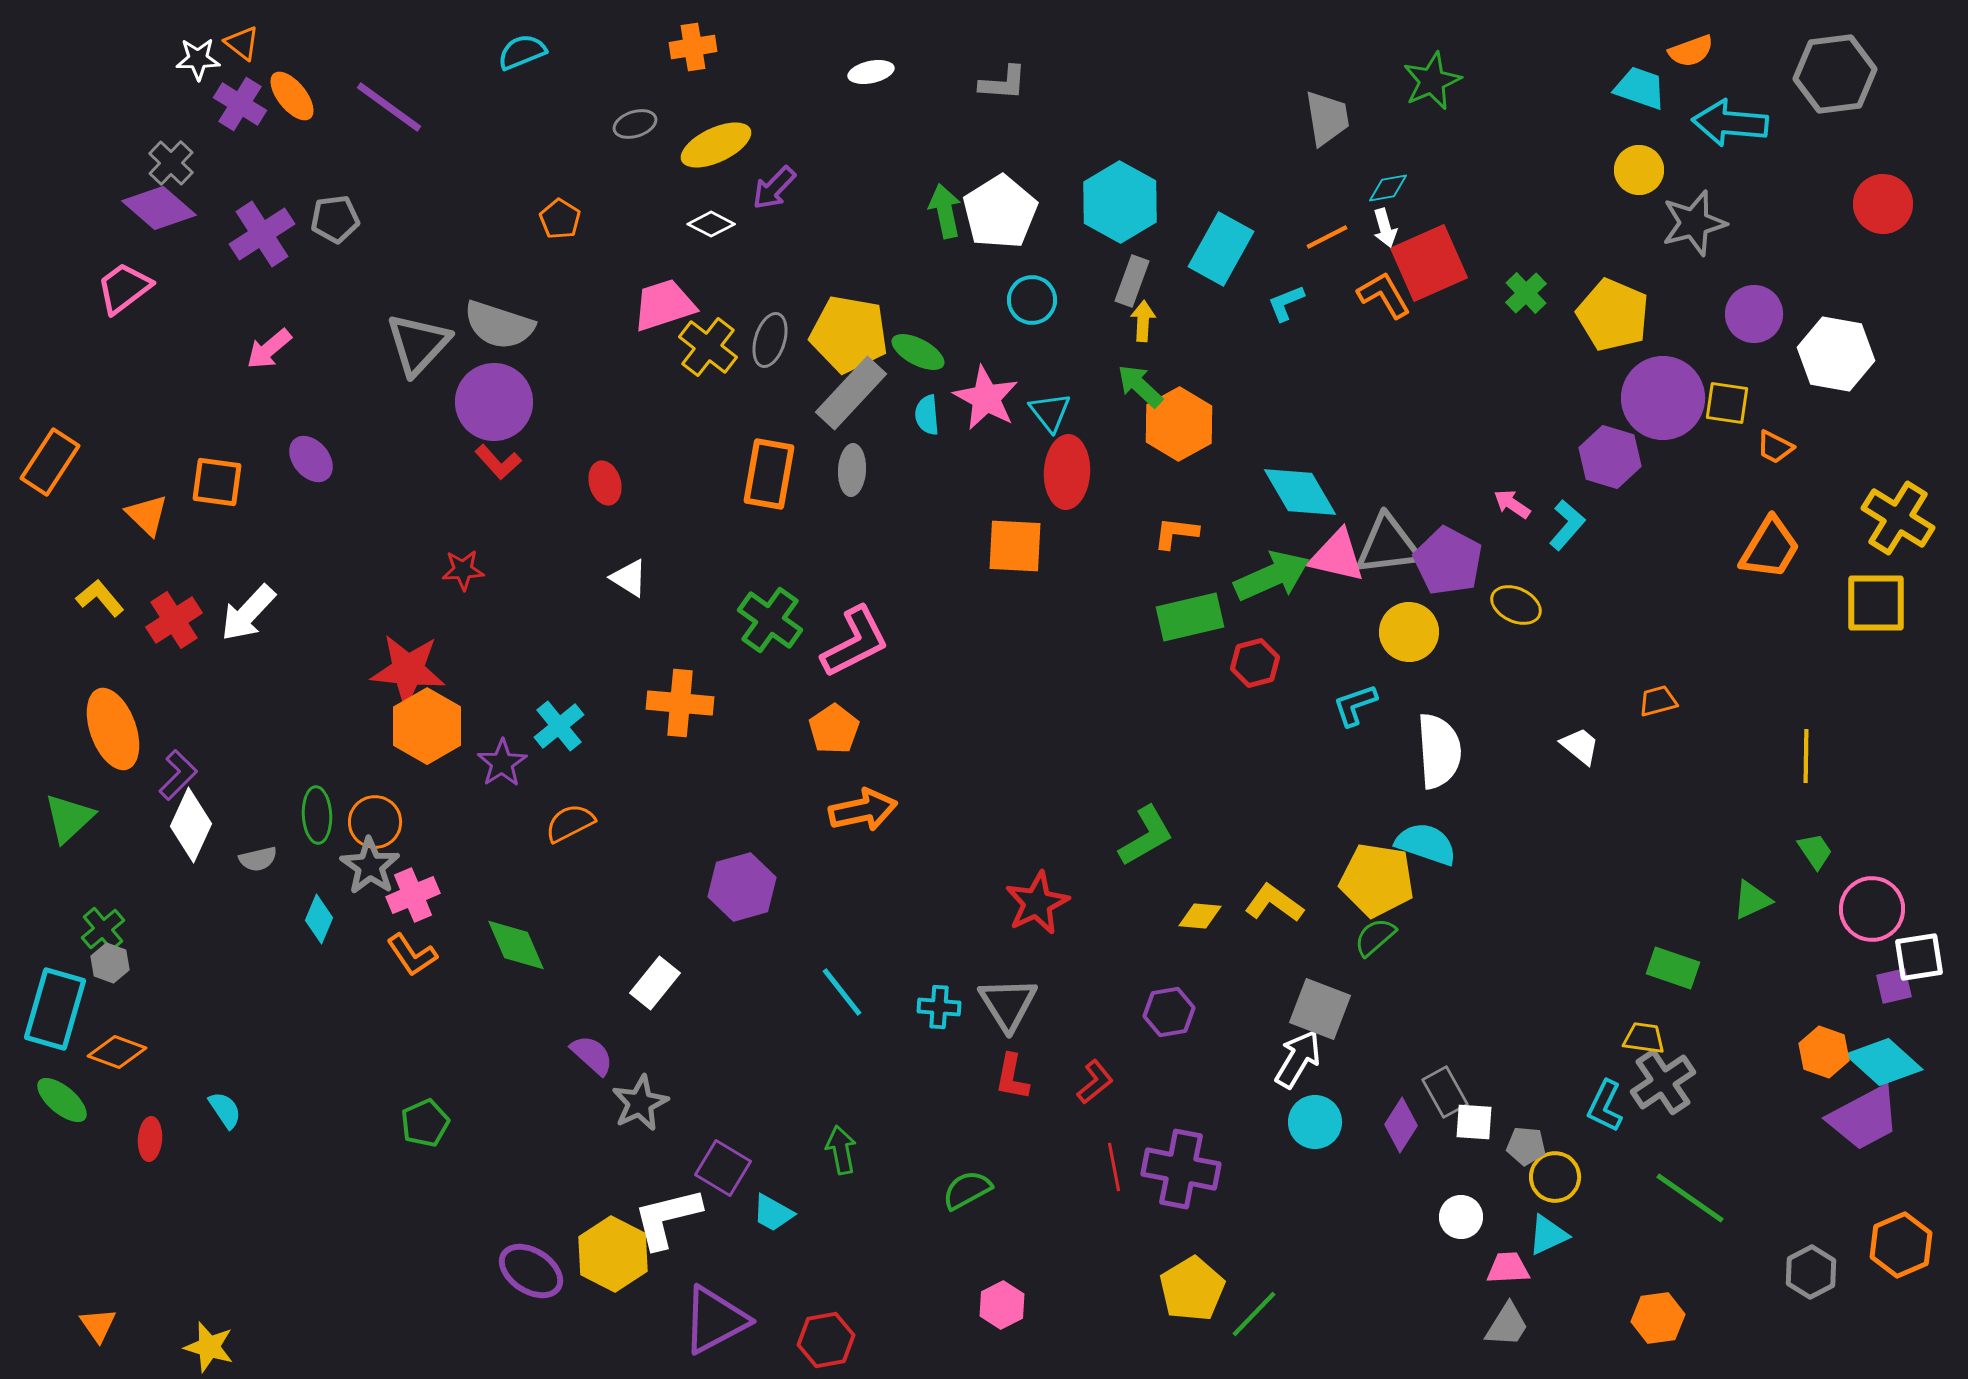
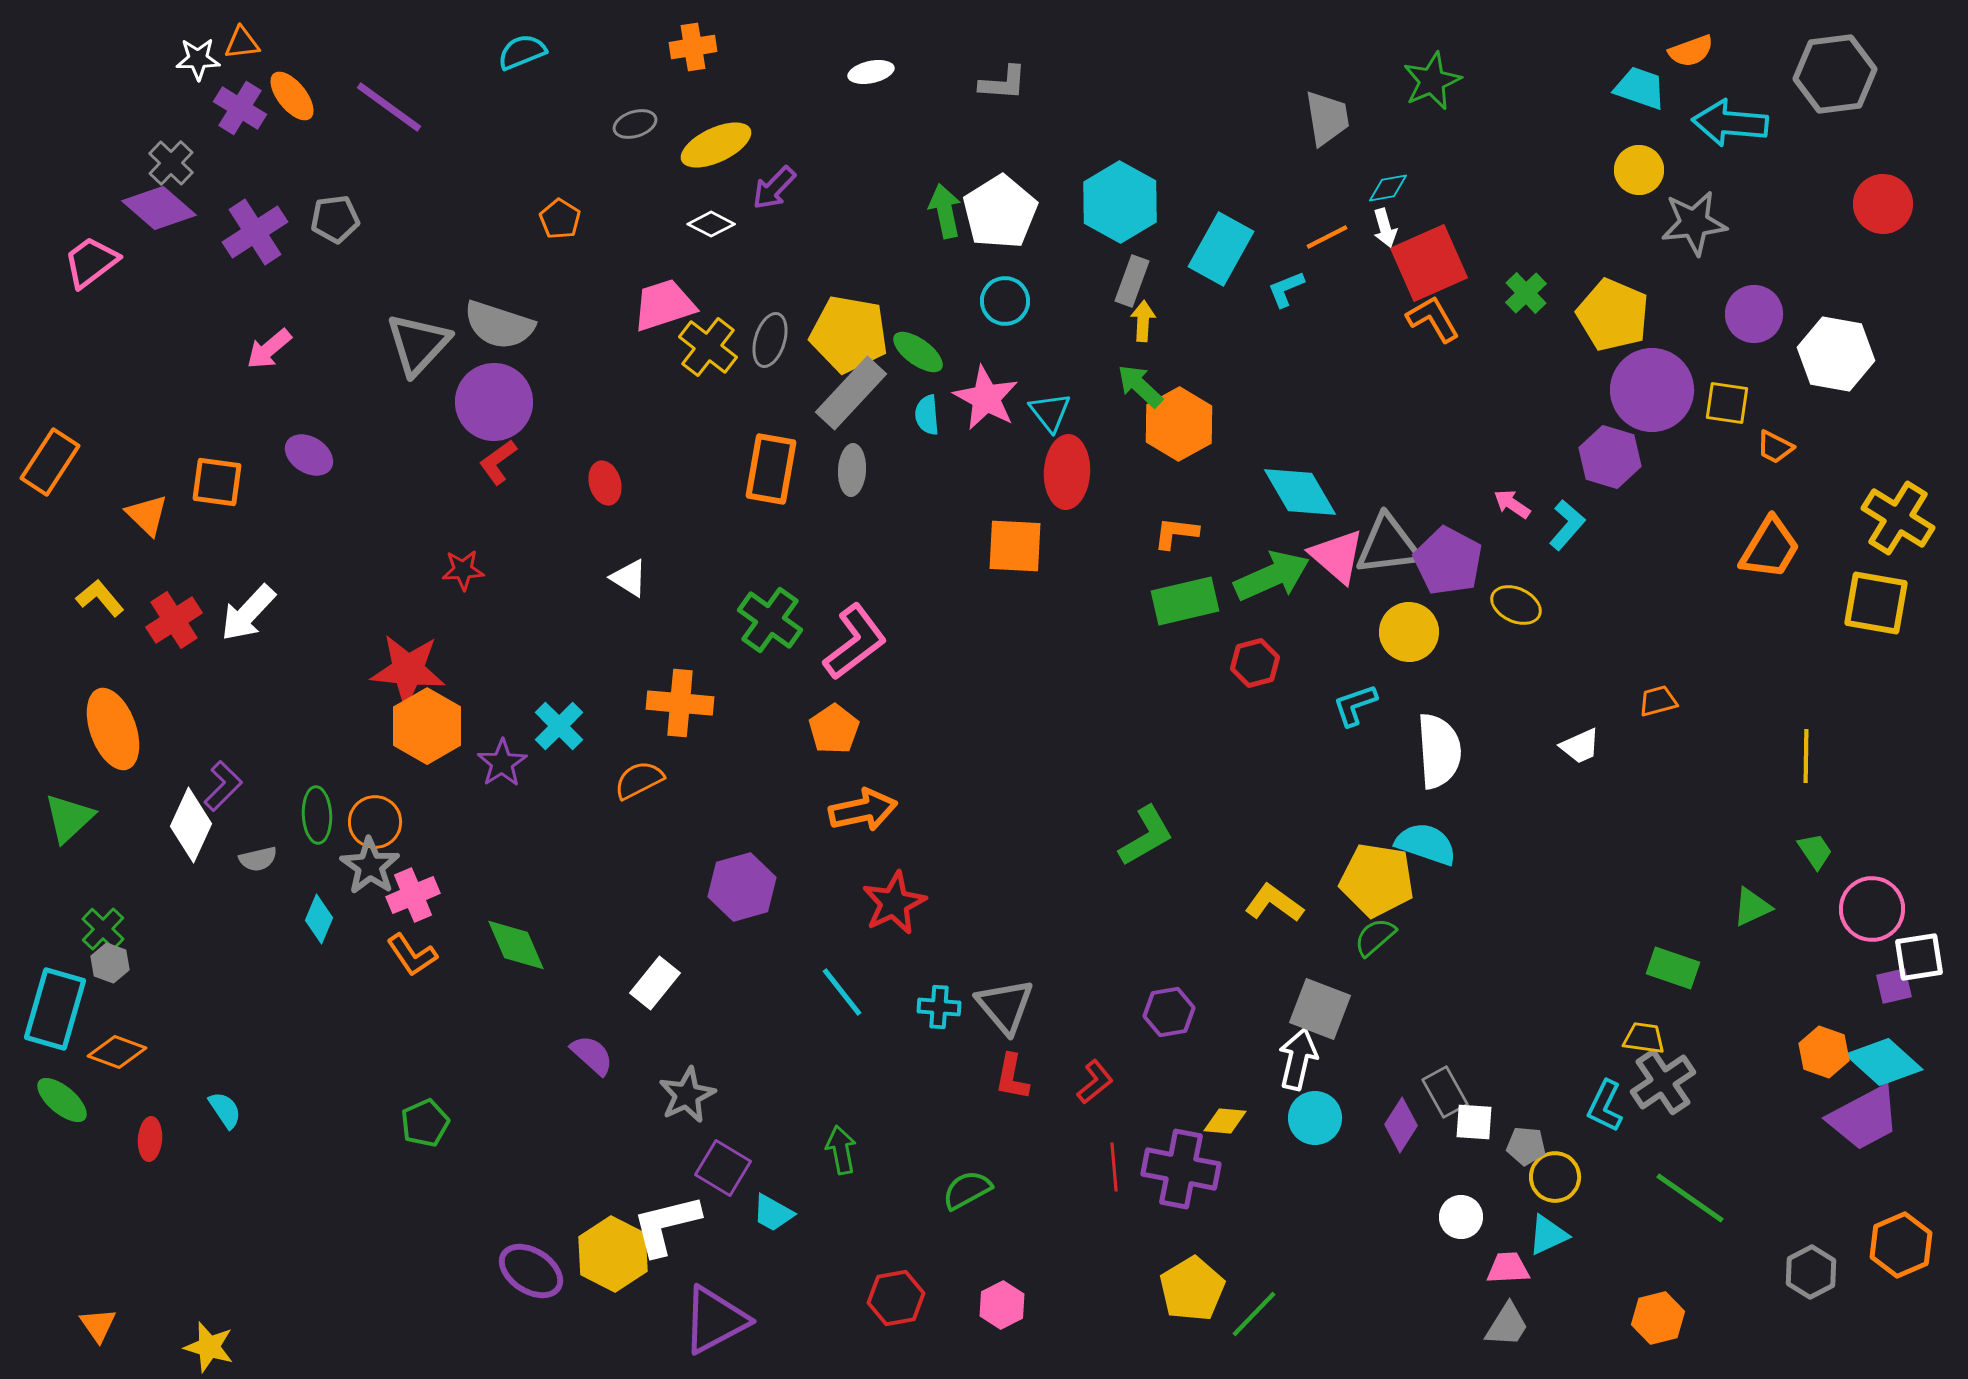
orange triangle at (242, 43): rotated 45 degrees counterclockwise
purple cross at (240, 104): moved 4 px down
gray star at (1694, 223): rotated 8 degrees clockwise
purple cross at (262, 234): moved 7 px left, 2 px up
pink trapezoid at (124, 288): moved 33 px left, 26 px up
orange L-shape at (1384, 295): moved 49 px right, 24 px down
cyan circle at (1032, 300): moved 27 px left, 1 px down
cyan L-shape at (1286, 303): moved 14 px up
green ellipse at (918, 352): rotated 8 degrees clockwise
purple circle at (1663, 398): moved 11 px left, 8 px up
purple ellipse at (311, 459): moved 2 px left, 4 px up; rotated 18 degrees counterclockwise
red L-shape at (498, 462): rotated 96 degrees clockwise
orange rectangle at (769, 474): moved 2 px right, 5 px up
pink triangle at (1337, 556): rotated 28 degrees clockwise
yellow square at (1876, 603): rotated 10 degrees clockwise
green rectangle at (1190, 617): moved 5 px left, 16 px up
pink L-shape at (855, 642): rotated 10 degrees counterclockwise
cyan cross at (559, 726): rotated 6 degrees counterclockwise
white trapezoid at (1580, 746): rotated 117 degrees clockwise
purple L-shape at (178, 775): moved 45 px right, 11 px down
orange semicircle at (570, 823): moved 69 px right, 43 px up
green triangle at (1752, 900): moved 7 px down
red star at (1037, 903): moved 143 px left
yellow diamond at (1200, 916): moved 25 px right, 205 px down
green cross at (103, 929): rotated 6 degrees counterclockwise
gray triangle at (1008, 1004): moved 3 px left, 2 px down; rotated 8 degrees counterclockwise
white arrow at (1298, 1059): rotated 18 degrees counterclockwise
gray star at (640, 1103): moved 47 px right, 8 px up
cyan circle at (1315, 1122): moved 4 px up
red line at (1114, 1167): rotated 6 degrees clockwise
white L-shape at (667, 1218): moved 1 px left, 7 px down
orange hexagon at (1658, 1318): rotated 6 degrees counterclockwise
red hexagon at (826, 1340): moved 70 px right, 42 px up
